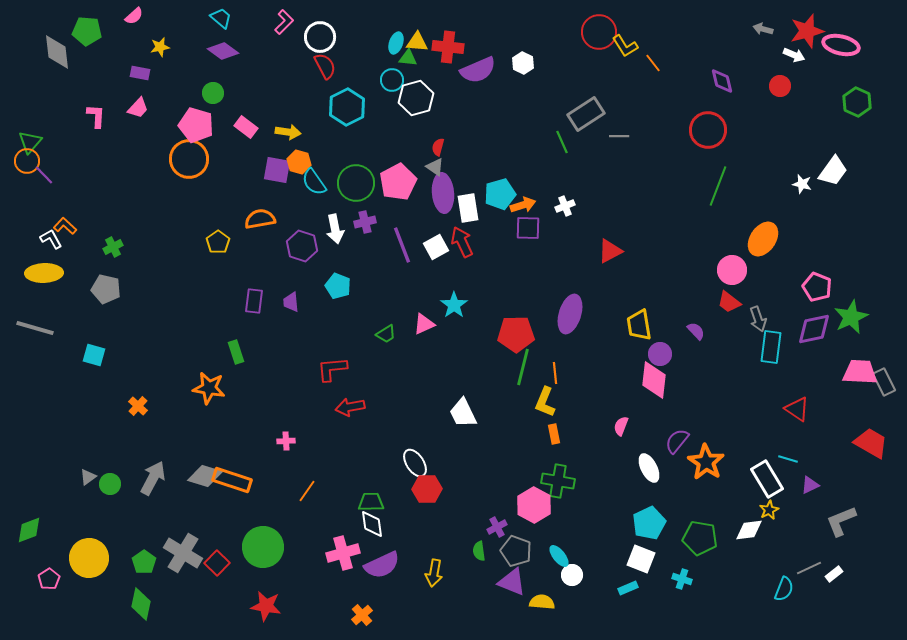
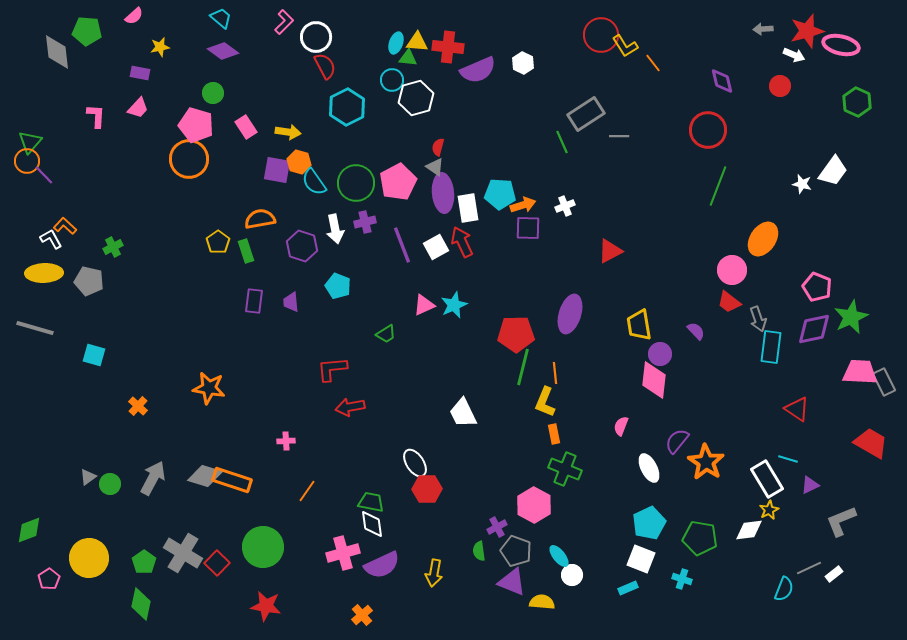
gray arrow at (763, 29): rotated 18 degrees counterclockwise
red circle at (599, 32): moved 2 px right, 3 px down
white circle at (320, 37): moved 4 px left
pink rectangle at (246, 127): rotated 20 degrees clockwise
cyan pentagon at (500, 194): rotated 20 degrees clockwise
gray pentagon at (106, 289): moved 17 px left, 8 px up
cyan star at (454, 305): rotated 12 degrees clockwise
pink triangle at (424, 324): moved 19 px up
green rectangle at (236, 352): moved 10 px right, 101 px up
green cross at (558, 481): moved 7 px right, 12 px up; rotated 12 degrees clockwise
green trapezoid at (371, 502): rotated 12 degrees clockwise
